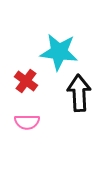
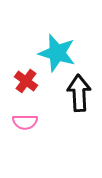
cyan star: moved 2 px left, 1 px down; rotated 9 degrees clockwise
pink semicircle: moved 2 px left
